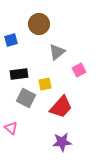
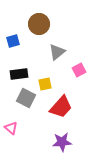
blue square: moved 2 px right, 1 px down
